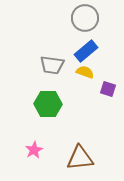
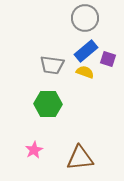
purple square: moved 30 px up
